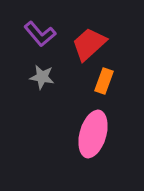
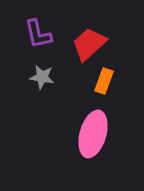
purple L-shape: moved 2 px left; rotated 28 degrees clockwise
